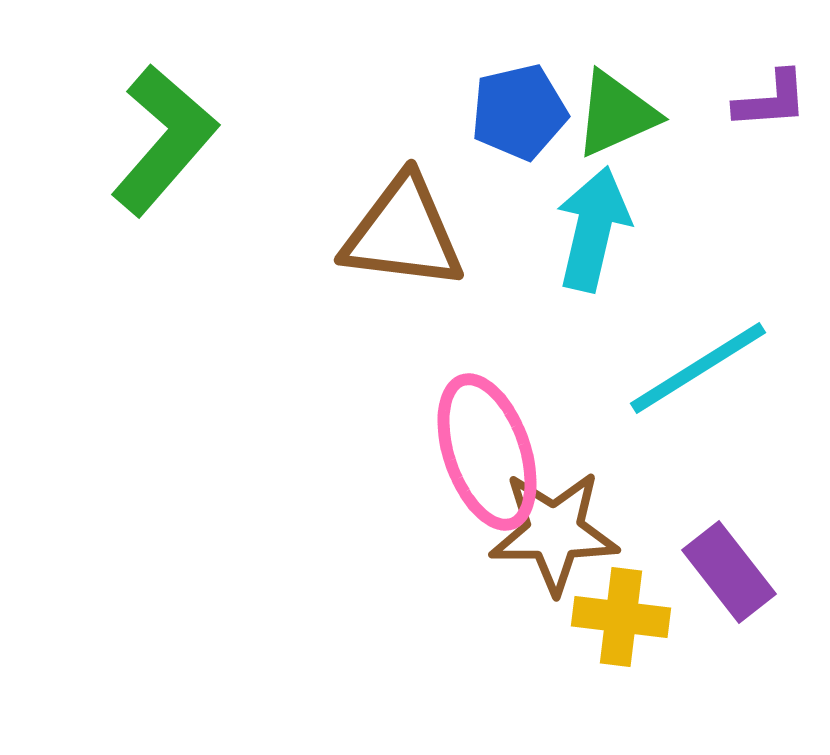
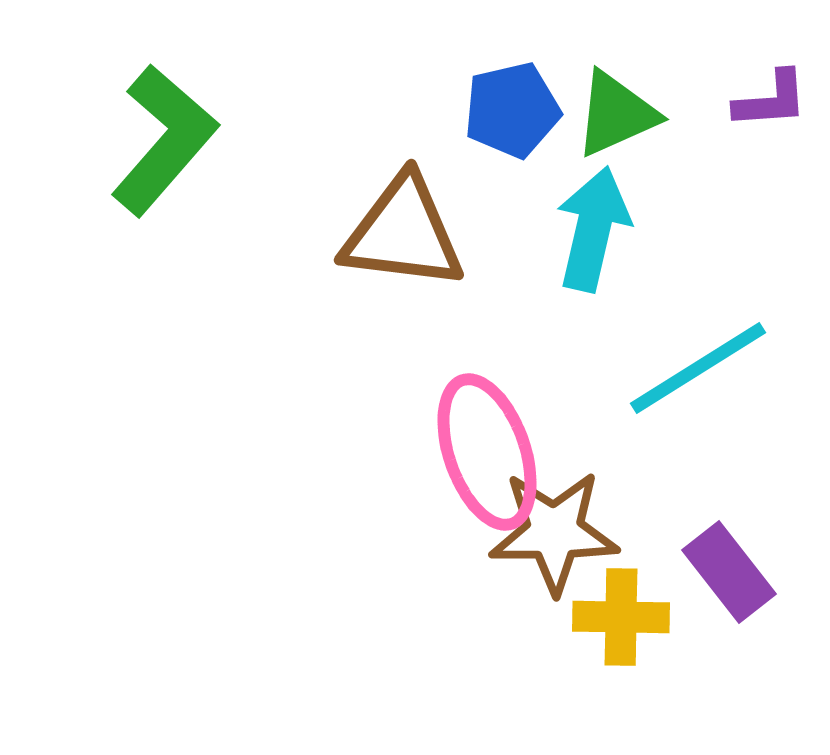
blue pentagon: moved 7 px left, 2 px up
yellow cross: rotated 6 degrees counterclockwise
